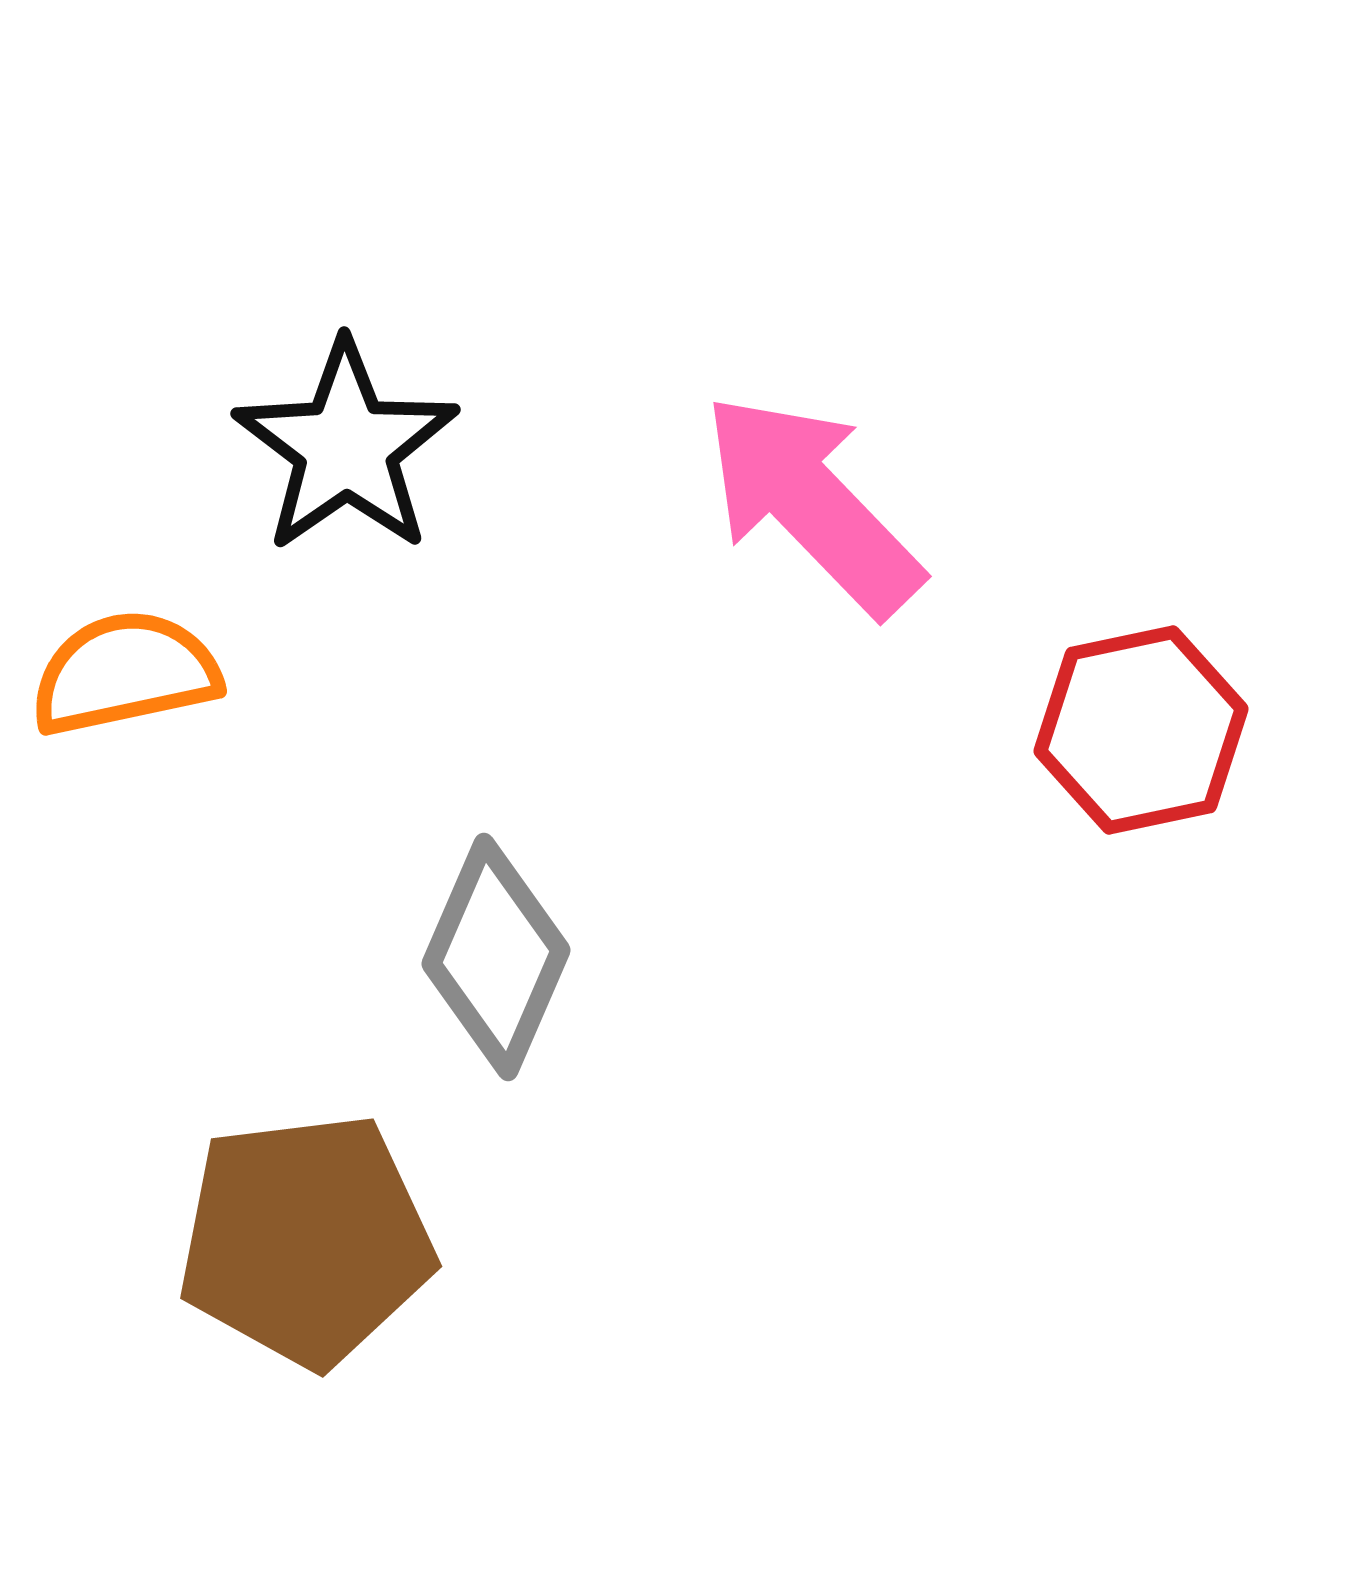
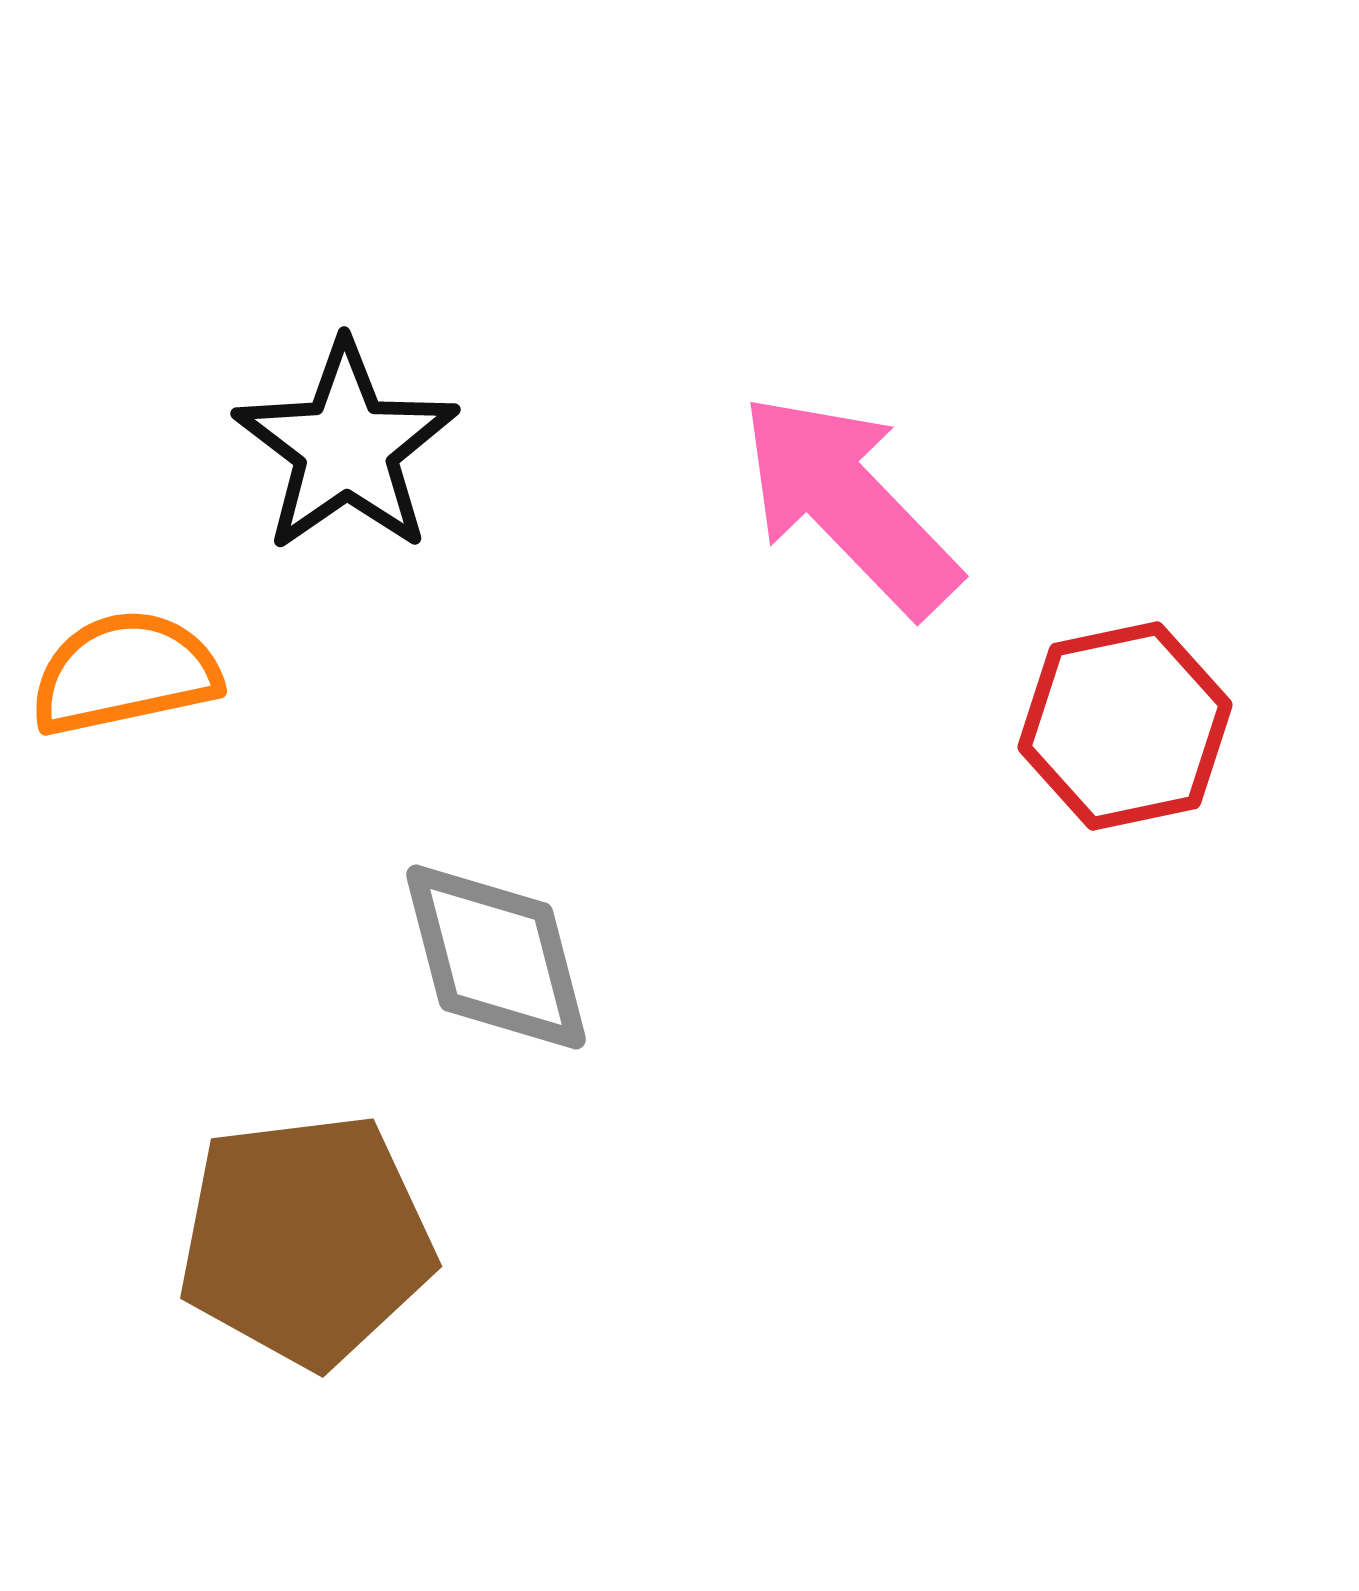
pink arrow: moved 37 px right
red hexagon: moved 16 px left, 4 px up
gray diamond: rotated 38 degrees counterclockwise
